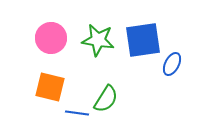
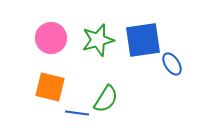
green star: rotated 24 degrees counterclockwise
blue ellipse: rotated 60 degrees counterclockwise
